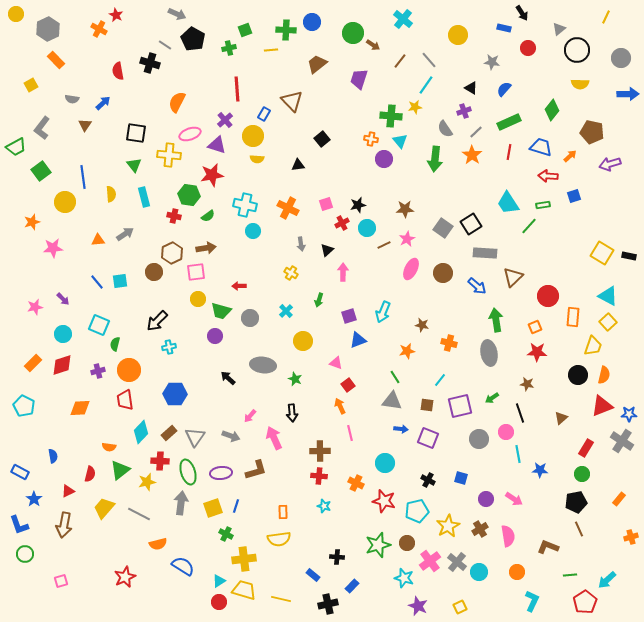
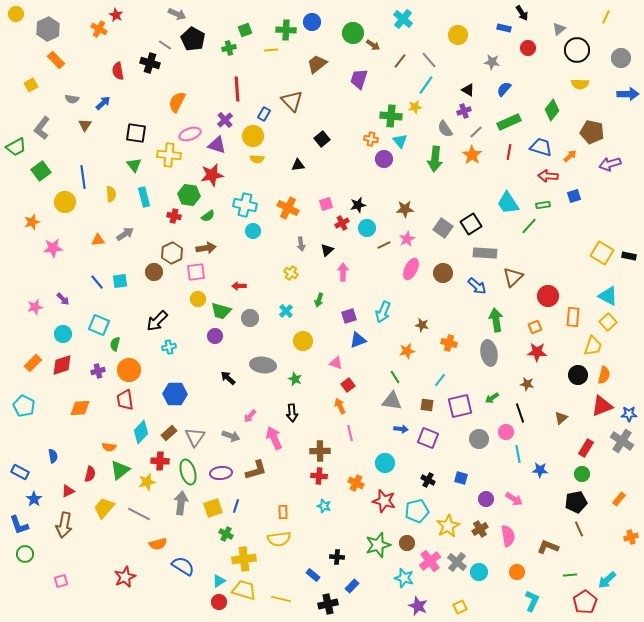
black triangle at (471, 88): moved 3 px left, 2 px down
